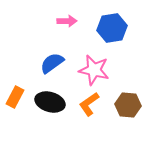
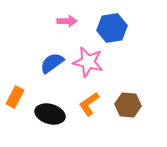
pink star: moved 6 px left, 8 px up
black ellipse: moved 12 px down
